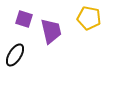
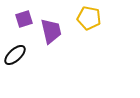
purple square: rotated 36 degrees counterclockwise
black ellipse: rotated 15 degrees clockwise
